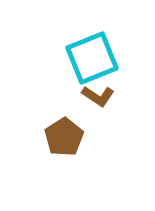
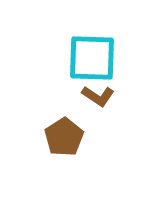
cyan square: rotated 24 degrees clockwise
